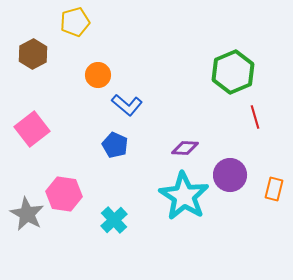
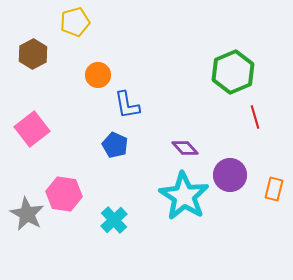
blue L-shape: rotated 40 degrees clockwise
purple diamond: rotated 44 degrees clockwise
